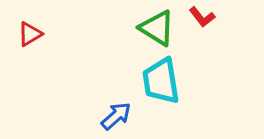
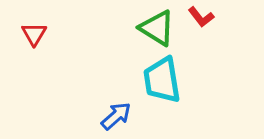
red L-shape: moved 1 px left
red triangle: moved 4 px right; rotated 28 degrees counterclockwise
cyan trapezoid: moved 1 px right, 1 px up
